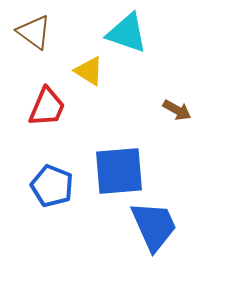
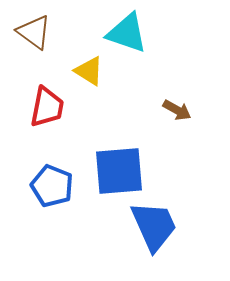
red trapezoid: rotated 12 degrees counterclockwise
